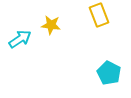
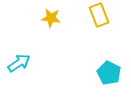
yellow star: moved 7 px up
cyan arrow: moved 1 px left, 24 px down
